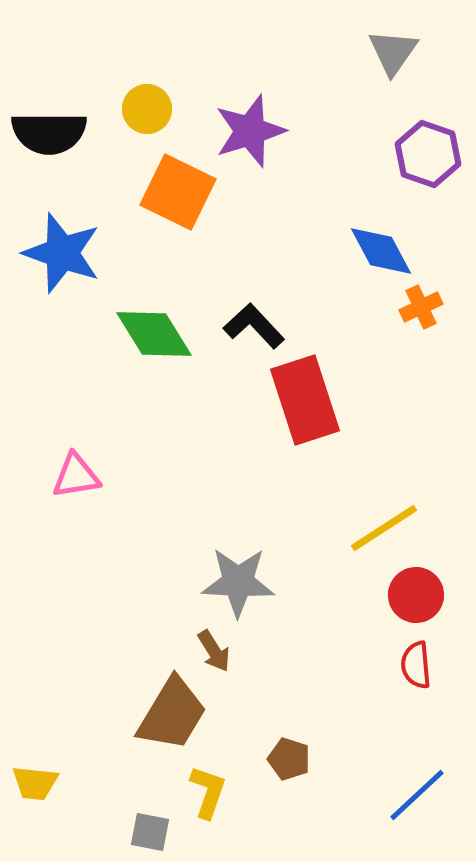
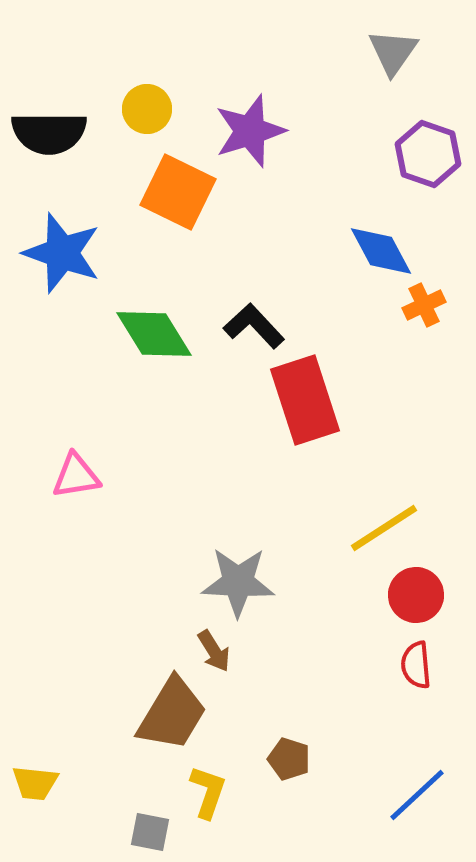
orange cross: moved 3 px right, 2 px up
